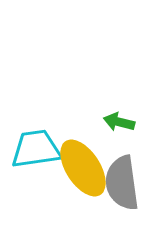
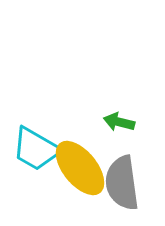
cyan trapezoid: rotated 142 degrees counterclockwise
yellow ellipse: moved 3 px left; rotated 6 degrees counterclockwise
